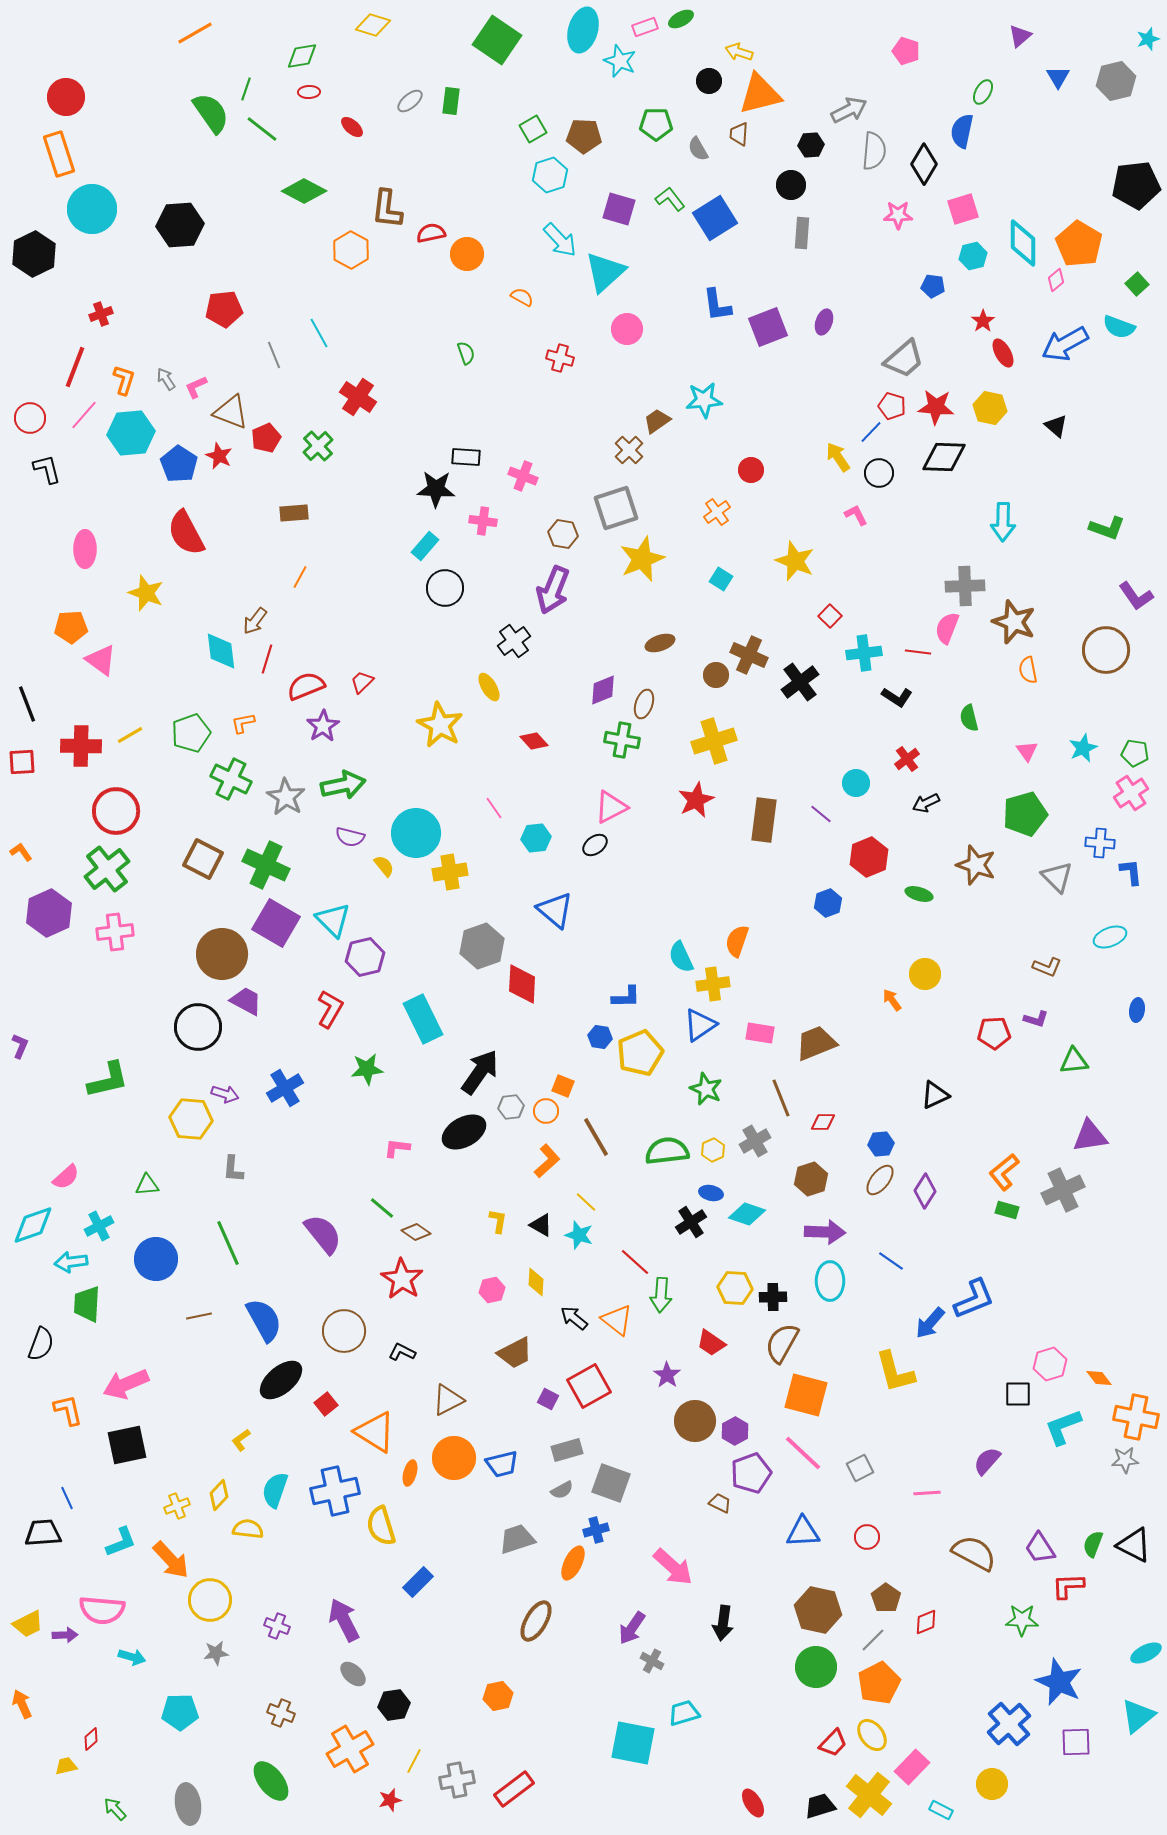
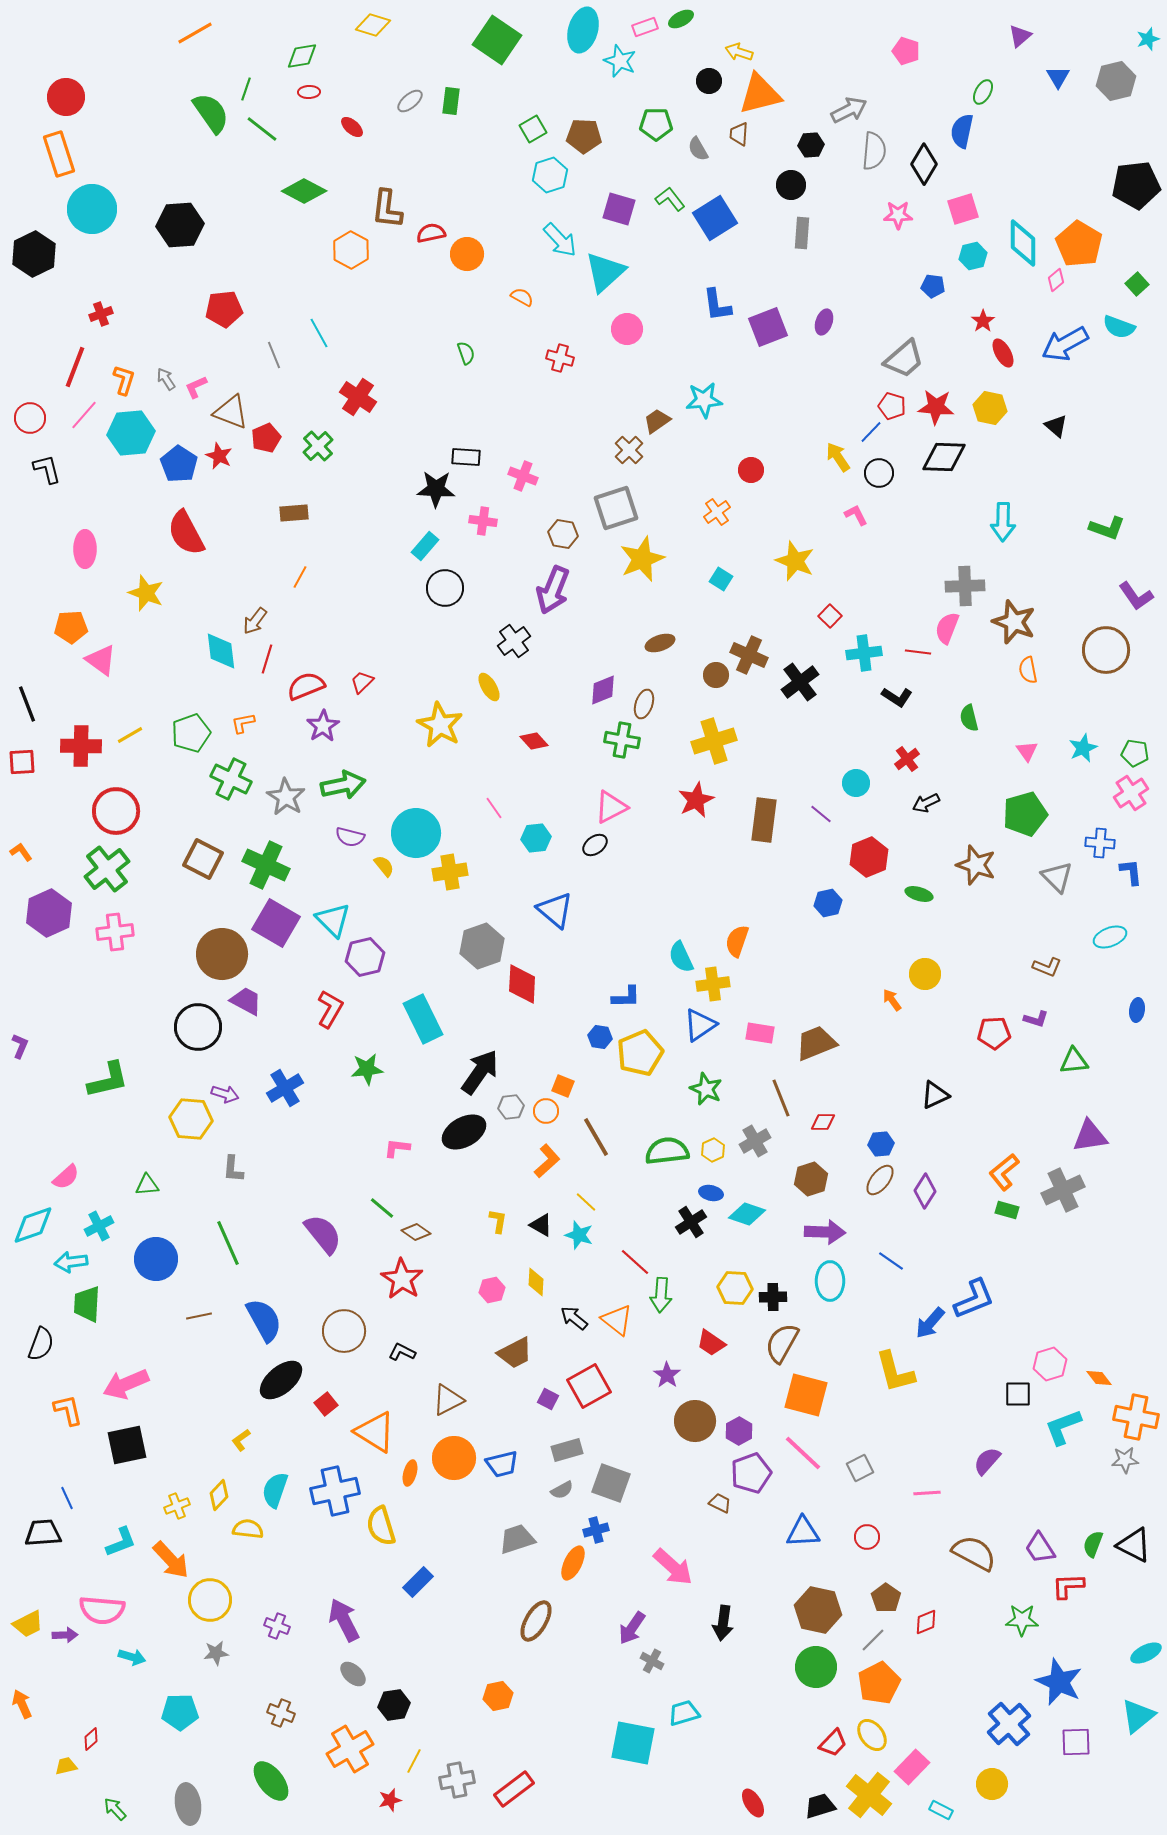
blue hexagon at (828, 903): rotated 8 degrees clockwise
purple hexagon at (735, 1431): moved 4 px right
